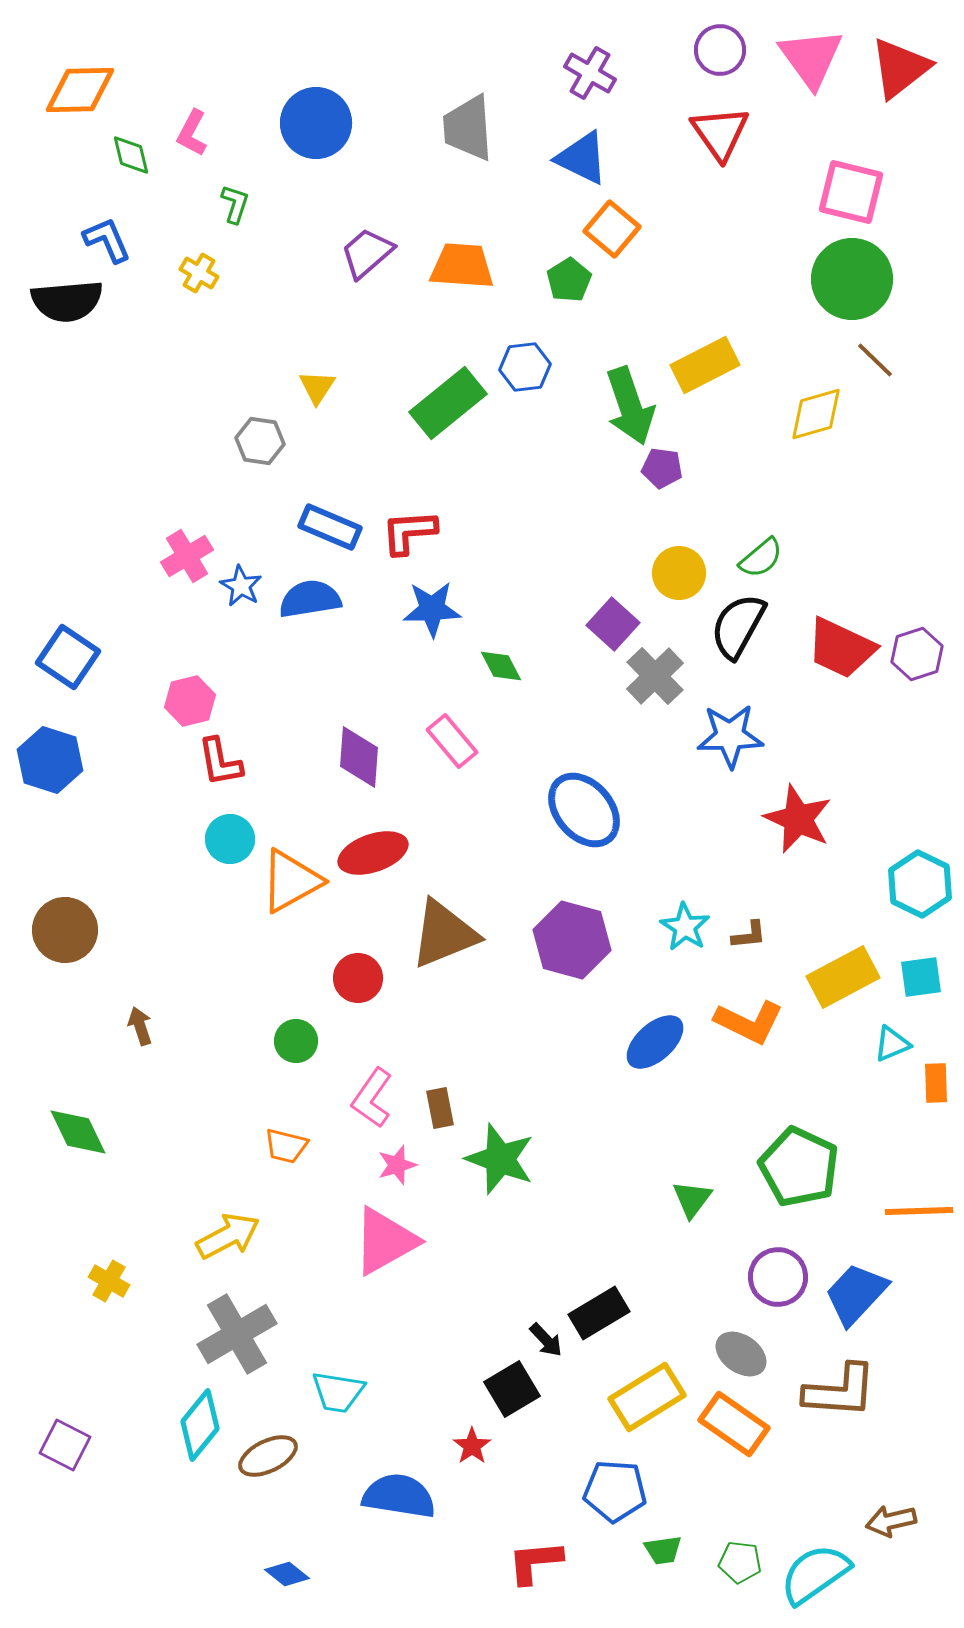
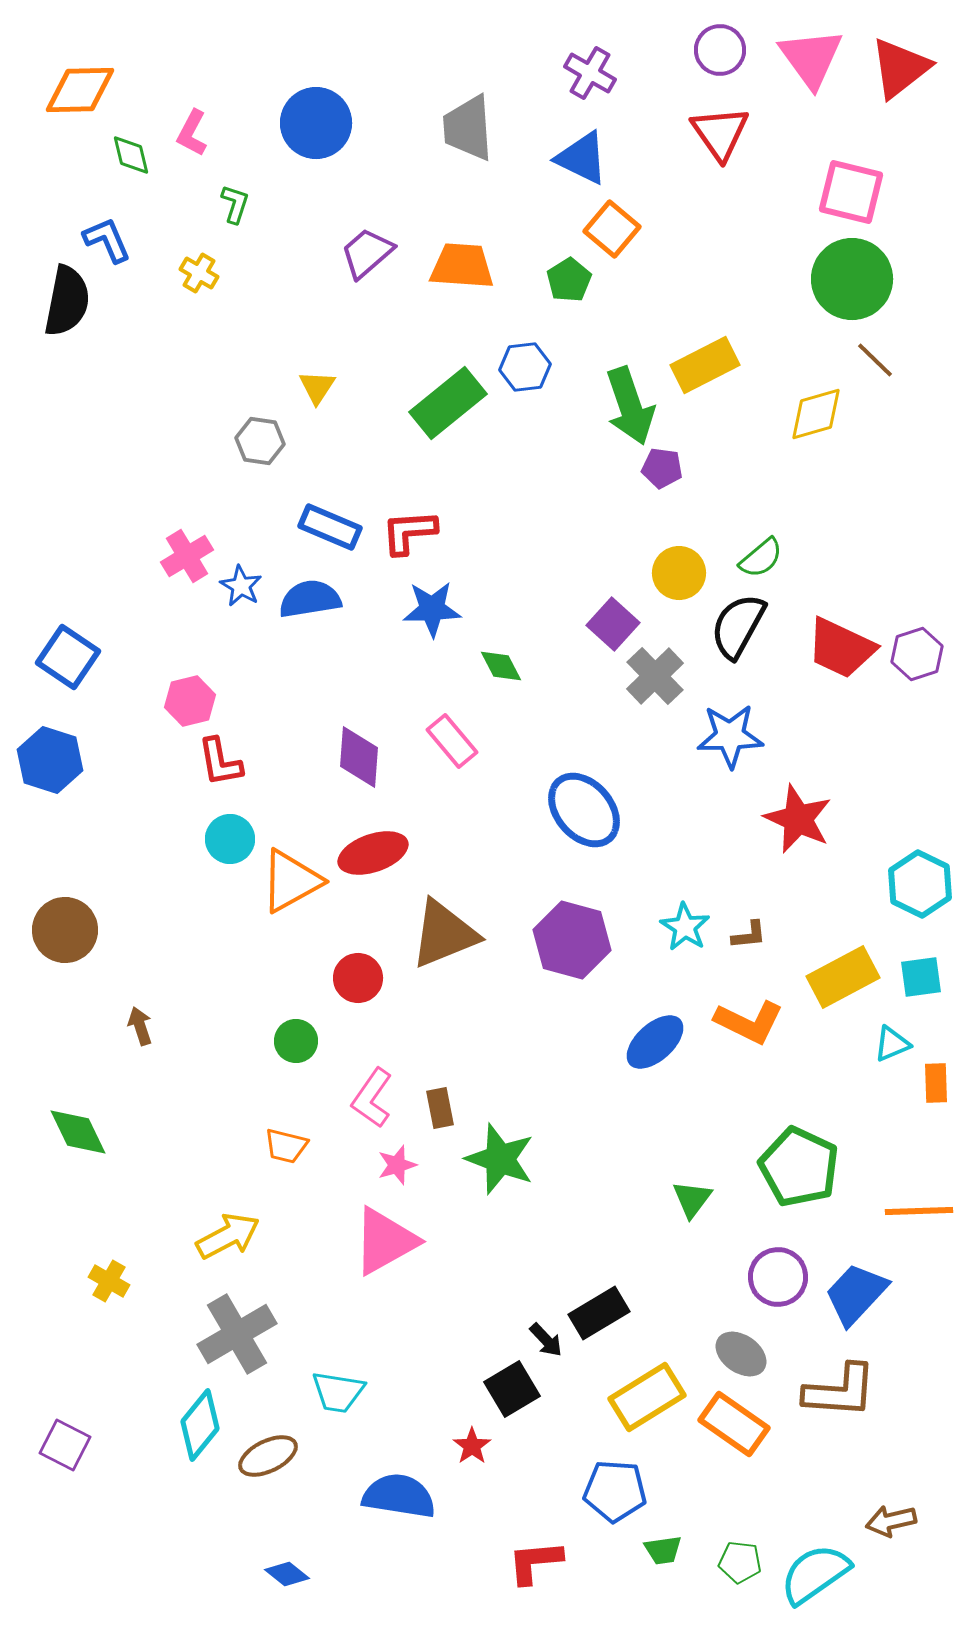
black semicircle at (67, 301): rotated 74 degrees counterclockwise
